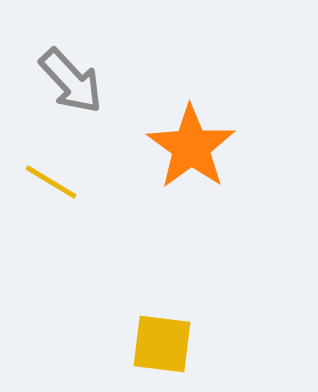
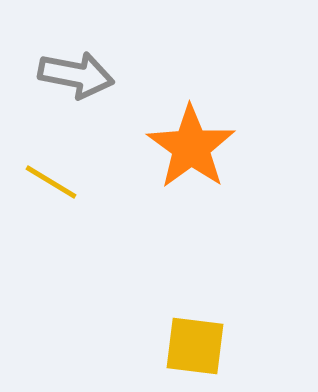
gray arrow: moved 5 px right, 6 px up; rotated 36 degrees counterclockwise
yellow square: moved 33 px right, 2 px down
